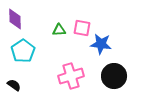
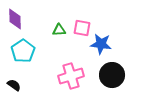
black circle: moved 2 px left, 1 px up
